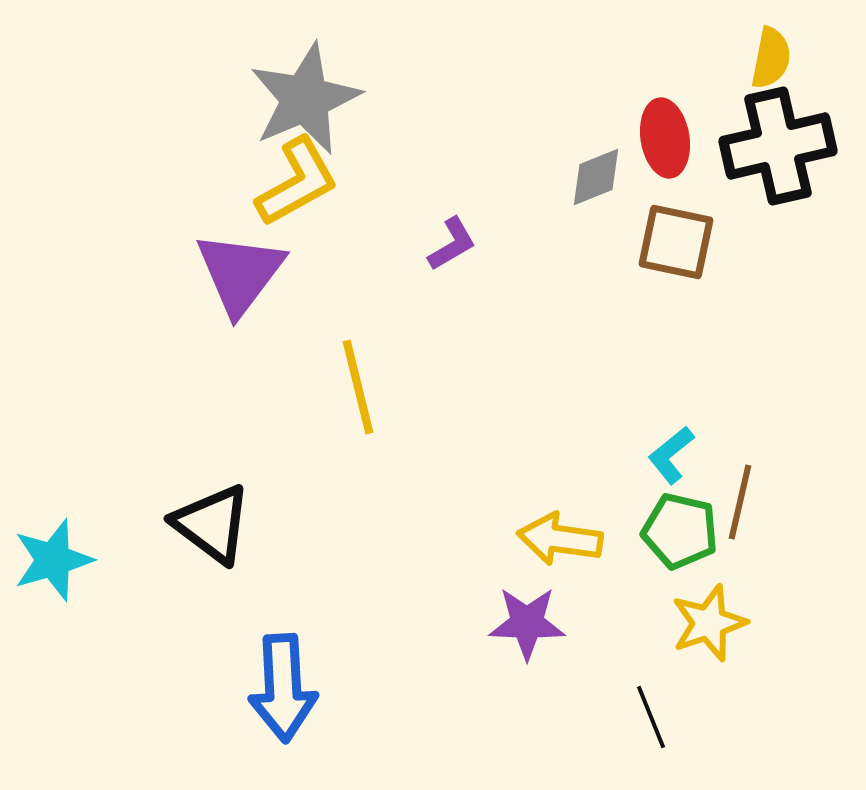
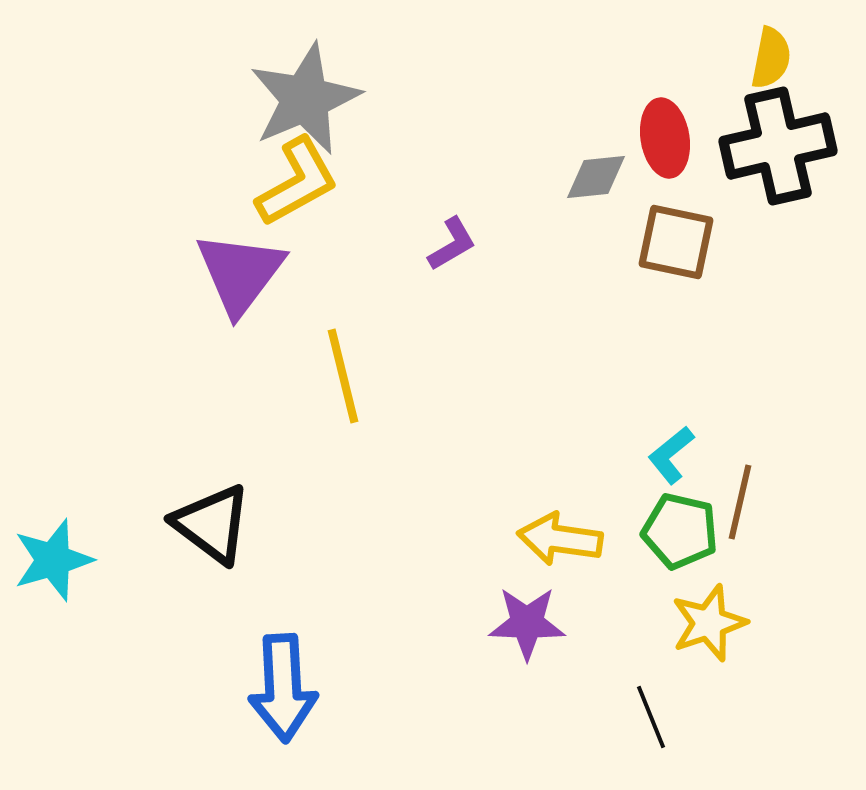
gray diamond: rotated 16 degrees clockwise
yellow line: moved 15 px left, 11 px up
